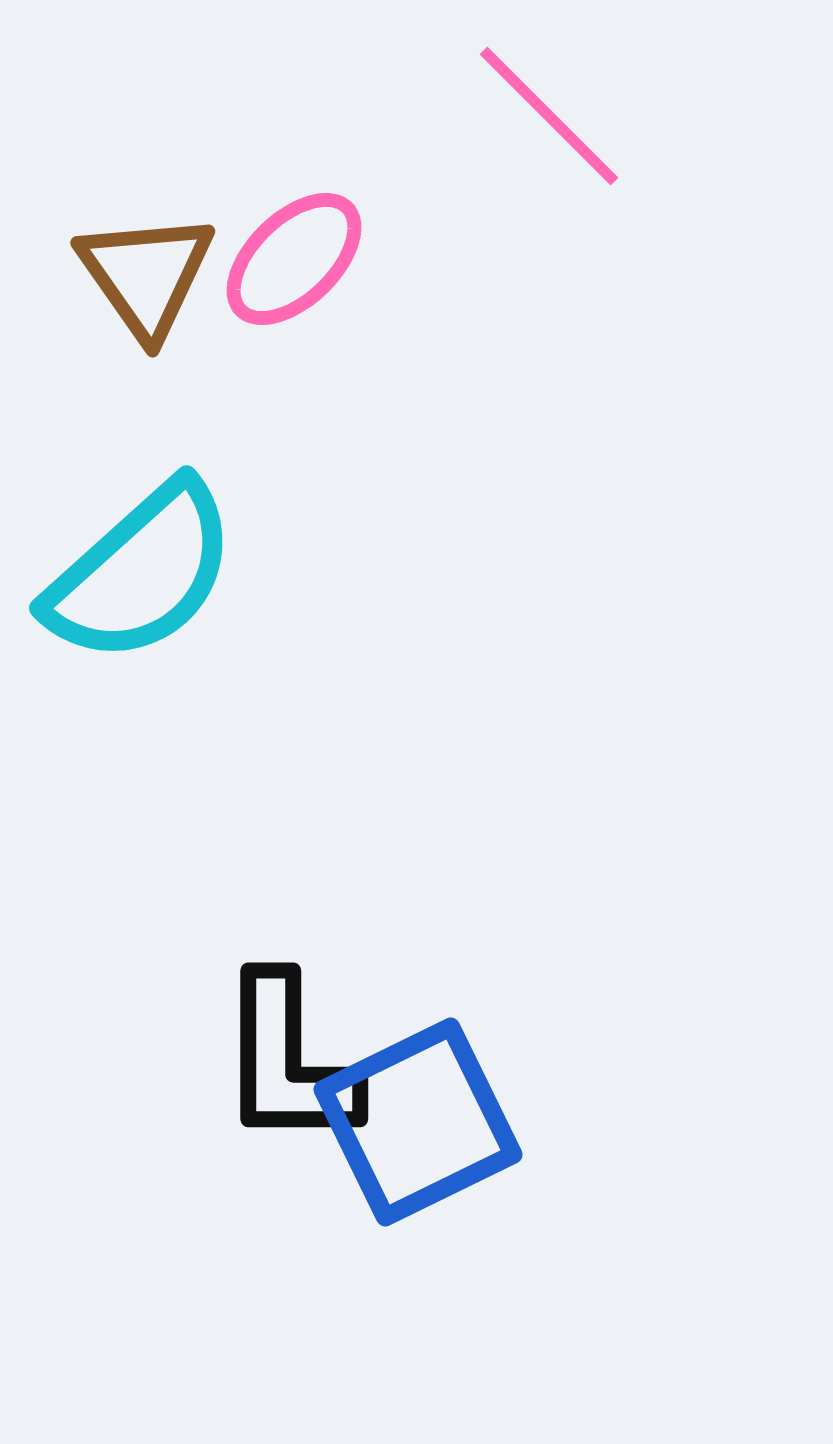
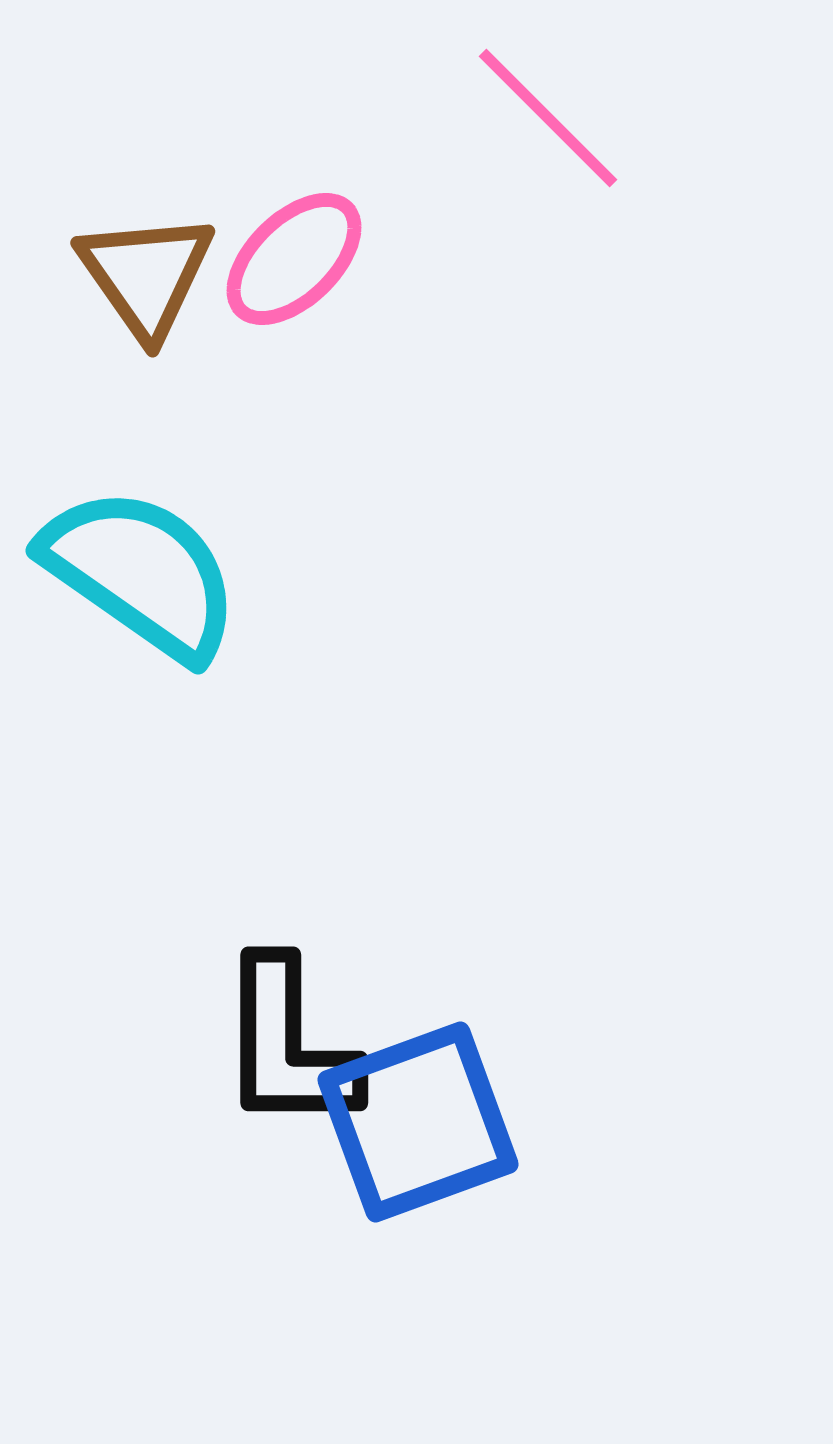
pink line: moved 1 px left, 2 px down
cyan semicircle: rotated 103 degrees counterclockwise
black L-shape: moved 16 px up
blue square: rotated 6 degrees clockwise
